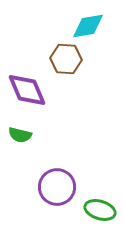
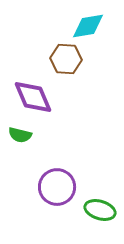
purple diamond: moved 6 px right, 7 px down
